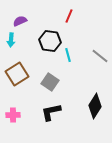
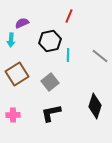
purple semicircle: moved 2 px right, 2 px down
black hexagon: rotated 20 degrees counterclockwise
cyan line: rotated 16 degrees clockwise
gray square: rotated 18 degrees clockwise
black diamond: rotated 15 degrees counterclockwise
black L-shape: moved 1 px down
